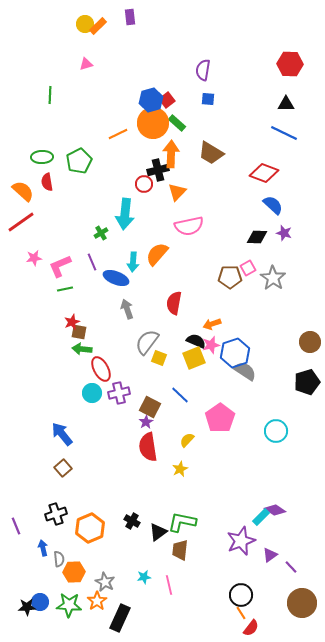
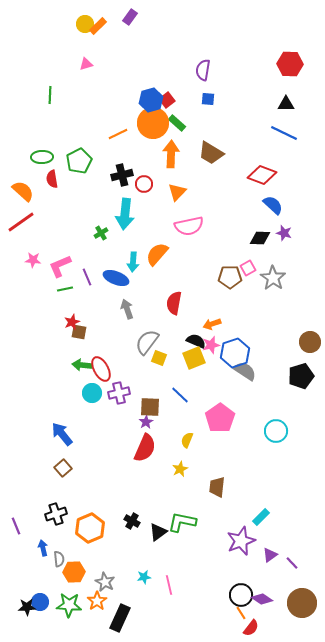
purple rectangle at (130, 17): rotated 42 degrees clockwise
black cross at (158, 170): moved 36 px left, 5 px down
red diamond at (264, 173): moved 2 px left, 2 px down
red semicircle at (47, 182): moved 5 px right, 3 px up
black diamond at (257, 237): moved 3 px right, 1 px down
pink star at (34, 258): moved 1 px left, 2 px down; rotated 14 degrees clockwise
purple line at (92, 262): moved 5 px left, 15 px down
green arrow at (82, 349): moved 16 px down
black pentagon at (307, 382): moved 6 px left, 6 px up
brown square at (150, 407): rotated 25 degrees counterclockwise
yellow semicircle at (187, 440): rotated 21 degrees counterclockwise
red semicircle at (148, 447): moved 3 px left, 1 px down; rotated 148 degrees counterclockwise
purple diamond at (275, 510): moved 13 px left, 89 px down
brown trapezoid at (180, 550): moved 37 px right, 63 px up
purple line at (291, 567): moved 1 px right, 4 px up
